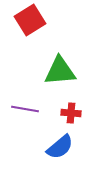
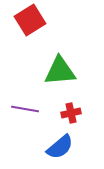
red cross: rotated 18 degrees counterclockwise
